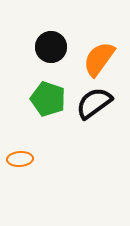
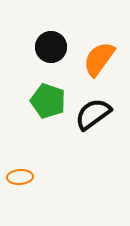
green pentagon: moved 2 px down
black semicircle: moved 1 px left, 11 px down
orange ellipse: moved 18 px down
